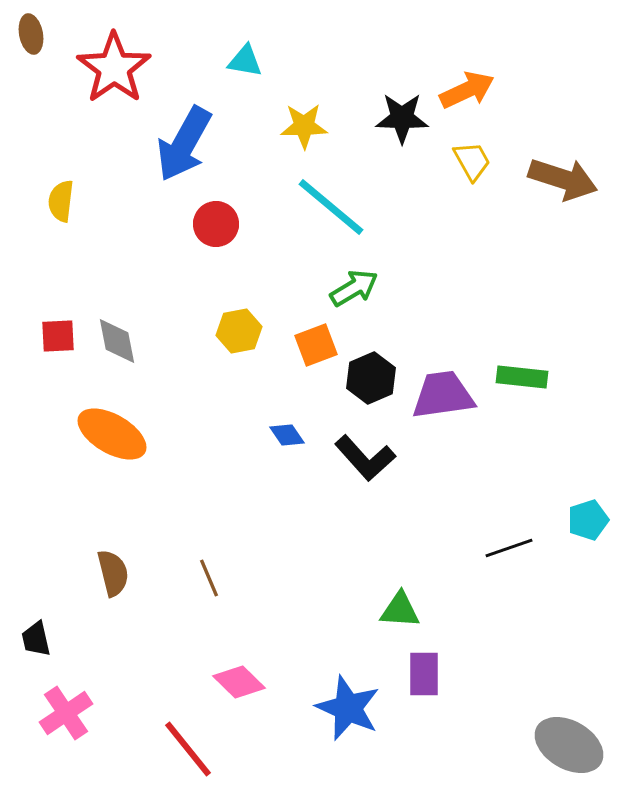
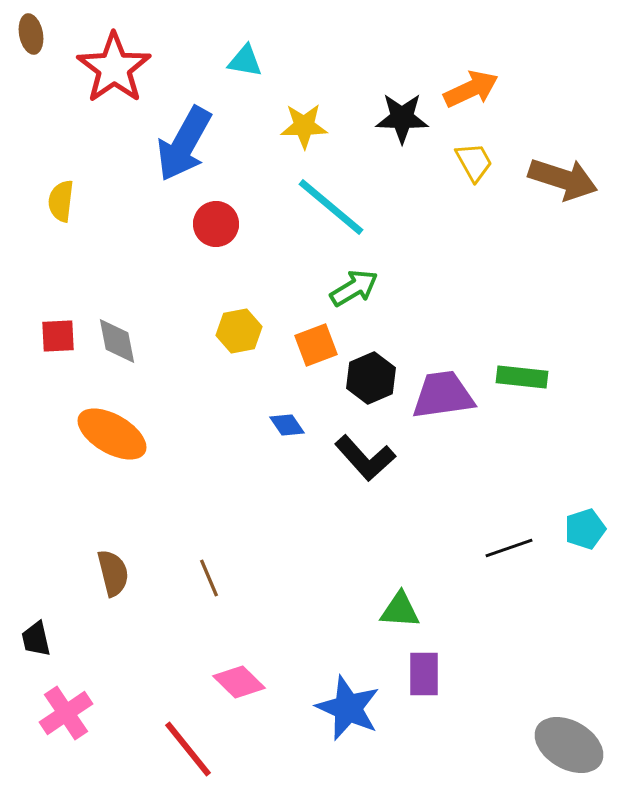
orange arrow: moved 4 px right, 1 px up
yellow trapezoid: moved 2 px right, 1 px down
blue diamond: moved 10 px up
cyan pentagon: moved 3 px left, 9 px down
